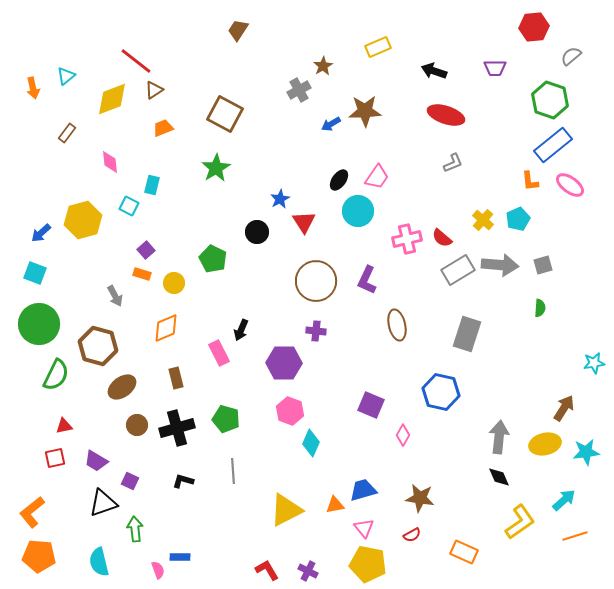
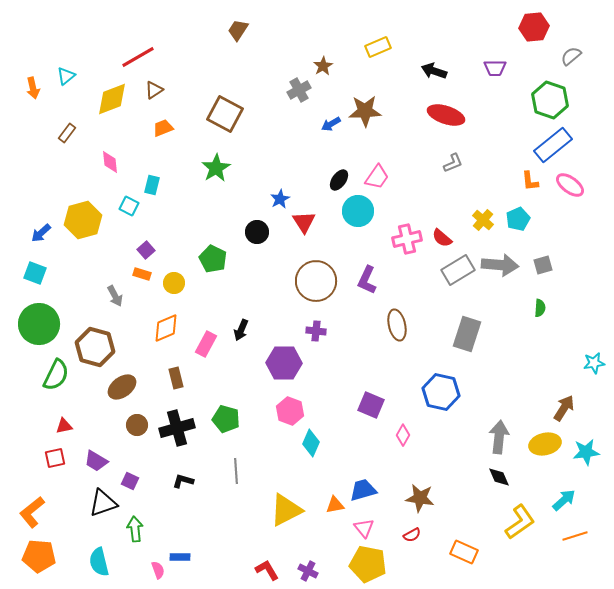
red line at (136, 61): moved 2 px right, 4 px up; rotated 68 degrees counterclockwise
brown hexagon at (98, 346): moved 3 px left, 1 px down
pink rectangle at (219, 353): moved 13 px left, 9 px up; rotated 55 degrees clockwise
gray line at (233, 471): moved 3 px right
